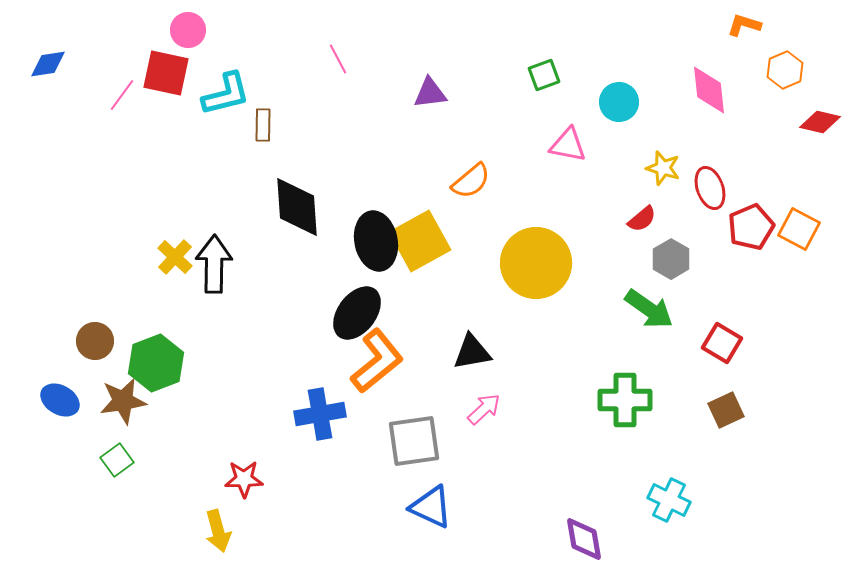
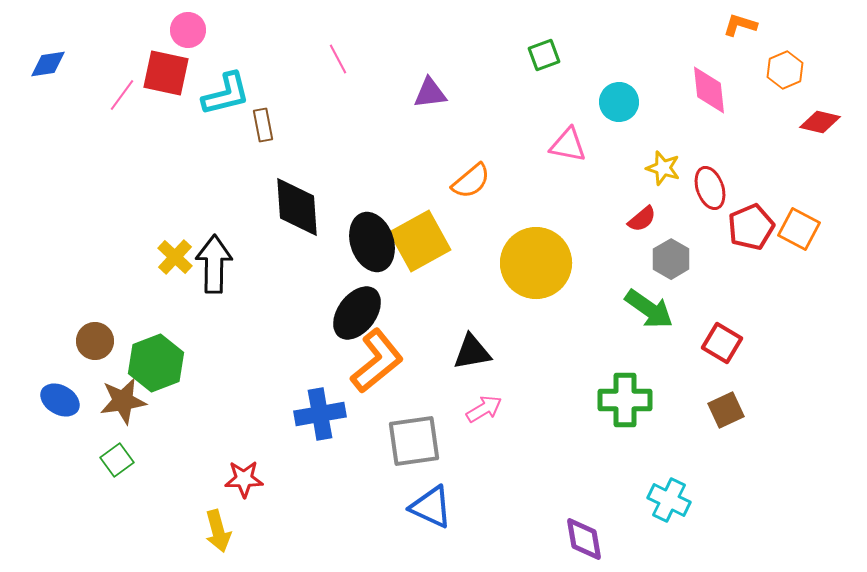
orange L-shape at (744, 25): moved 4 px left
green square at (544, 75): moved 20 px up
brown rectangle at (263, 125): rotated 12 degrees counterclockwise
black ellipse at (376, 241): moved 4 px left, 1 px down; rotated 8 degrees counterclockwise
pink arrow at (484, 409): rotated 12 degrees clockwise
